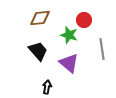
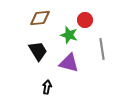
red circle: moved 1 px right
black trapezoid: rotated 10 degrees clockwise
purple triangle: rotated 25 degrees counterclockwise
